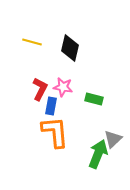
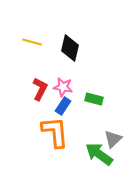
blue rectangle: moved 12 px right; rotated 24 degrees clockwise
green arrow: moved 1 px right; rotated 76 degrees counterclockwise
